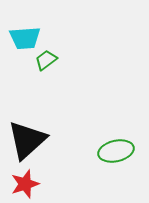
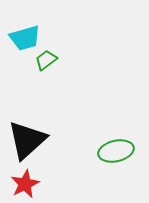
cyan trapezoid: rotated 12 degrees counterclockwise
red star: rotated 8 degrees counterclockwise
